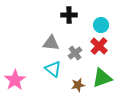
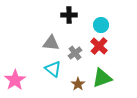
brown star: moved 1 px up; rotated 24 degrees counterclockwise
